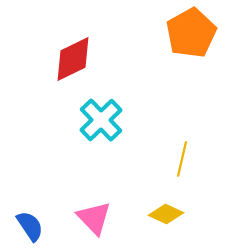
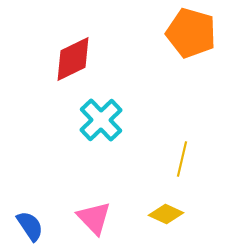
orange pentagon: rotated 27 degrees counterclockwise
